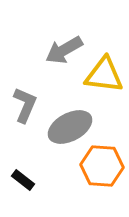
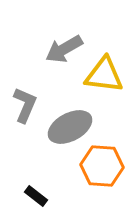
gray arrow: moved 1 px up
black rectangle: moved 13 px right, 16 px down
